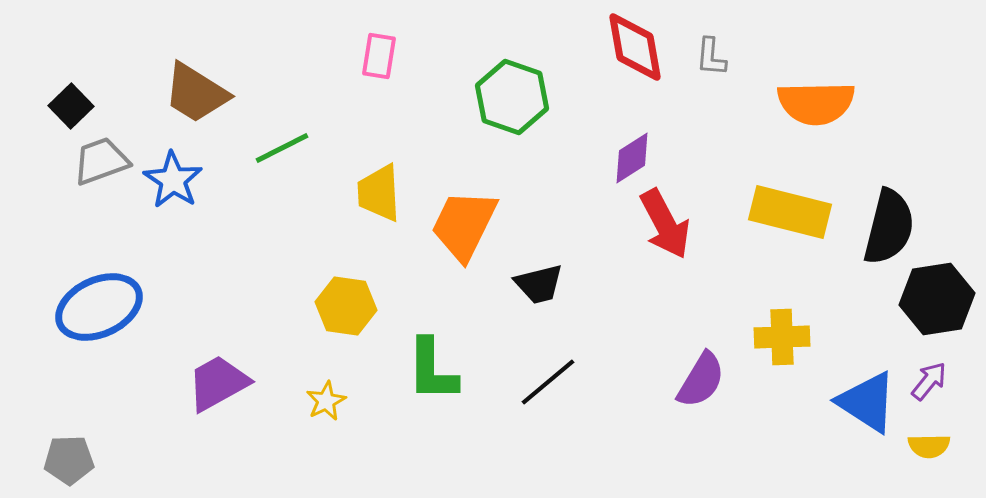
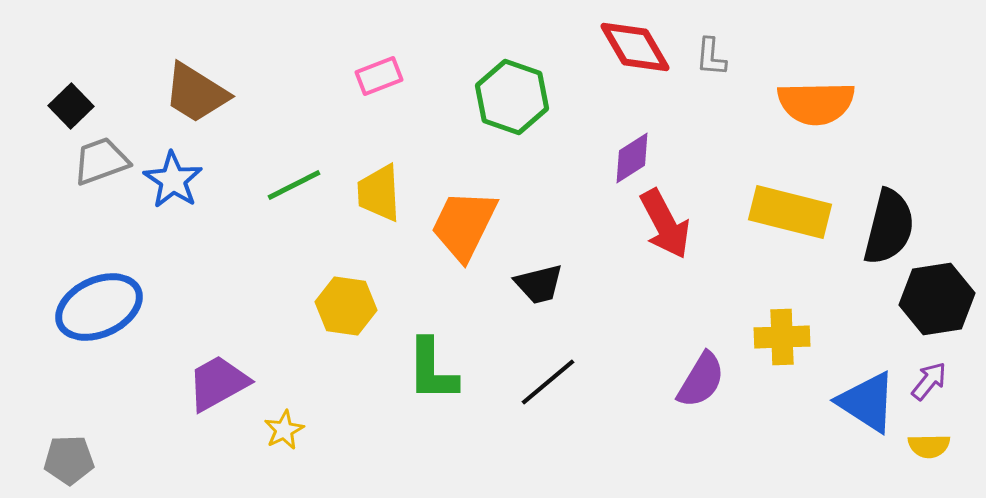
red diamond: rotated 20 degrees counterclockwise
pink rectangle: moved 20 px down; rotated 60 degrees clockwise
green line: moved 12 px right, 37 px down
yellow star: moved 42 px left, 29 px down
